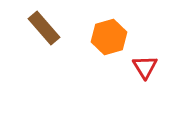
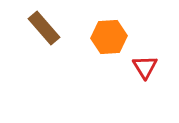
orange hexagon: rotated 12 degrees clockwise
